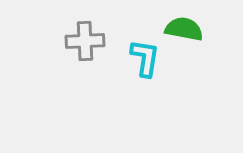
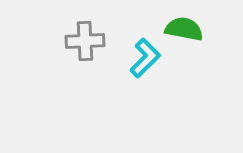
cyan L-shape: rotated 36 degrees clockwise
